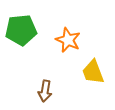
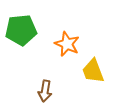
orange star: moved 1 px left, 4 px down
yellow trapezoid: moved 1 px up
